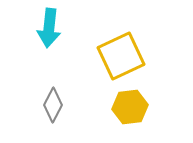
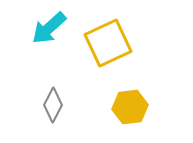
cyan arrow: rotated 42 degrees clockwise
yellow square: moved 13 px left, 13 px up
